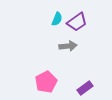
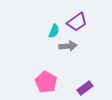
cyan semicircle: moved 3 px left, 12 px down
pink pentagon: rotated 15 degrees counterclockwise
